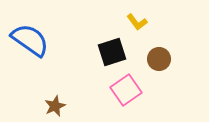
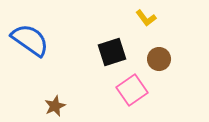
yellow L-shape: moved 9 px right, 4 px up
pink square: moved 6 px right
